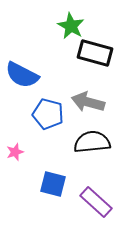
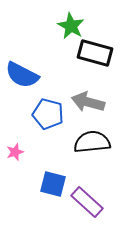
purple rectangle: moved 9 px left
